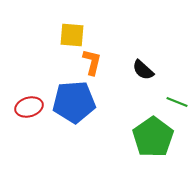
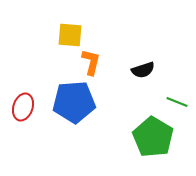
yellow square: moved 2 px left
orange L-shape: moved 1 px left
black semicircle: rotated 60 degrees counterclockwise
red ellipse: moved 6 px left; rotated 56 degrees counterclockwise
green pentagon: rotated 6 degrees counterclockwise
